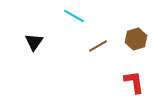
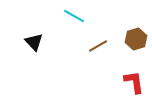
black triangle: rotated 18 degrees counterclockwise
